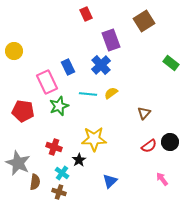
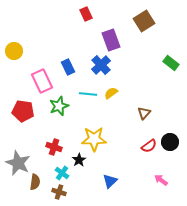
pink rectangle: moved 5 px left, 1 px up
pink arrow: moved 1 px left, 1 px down; rotated 16 degrees counterclockwise
